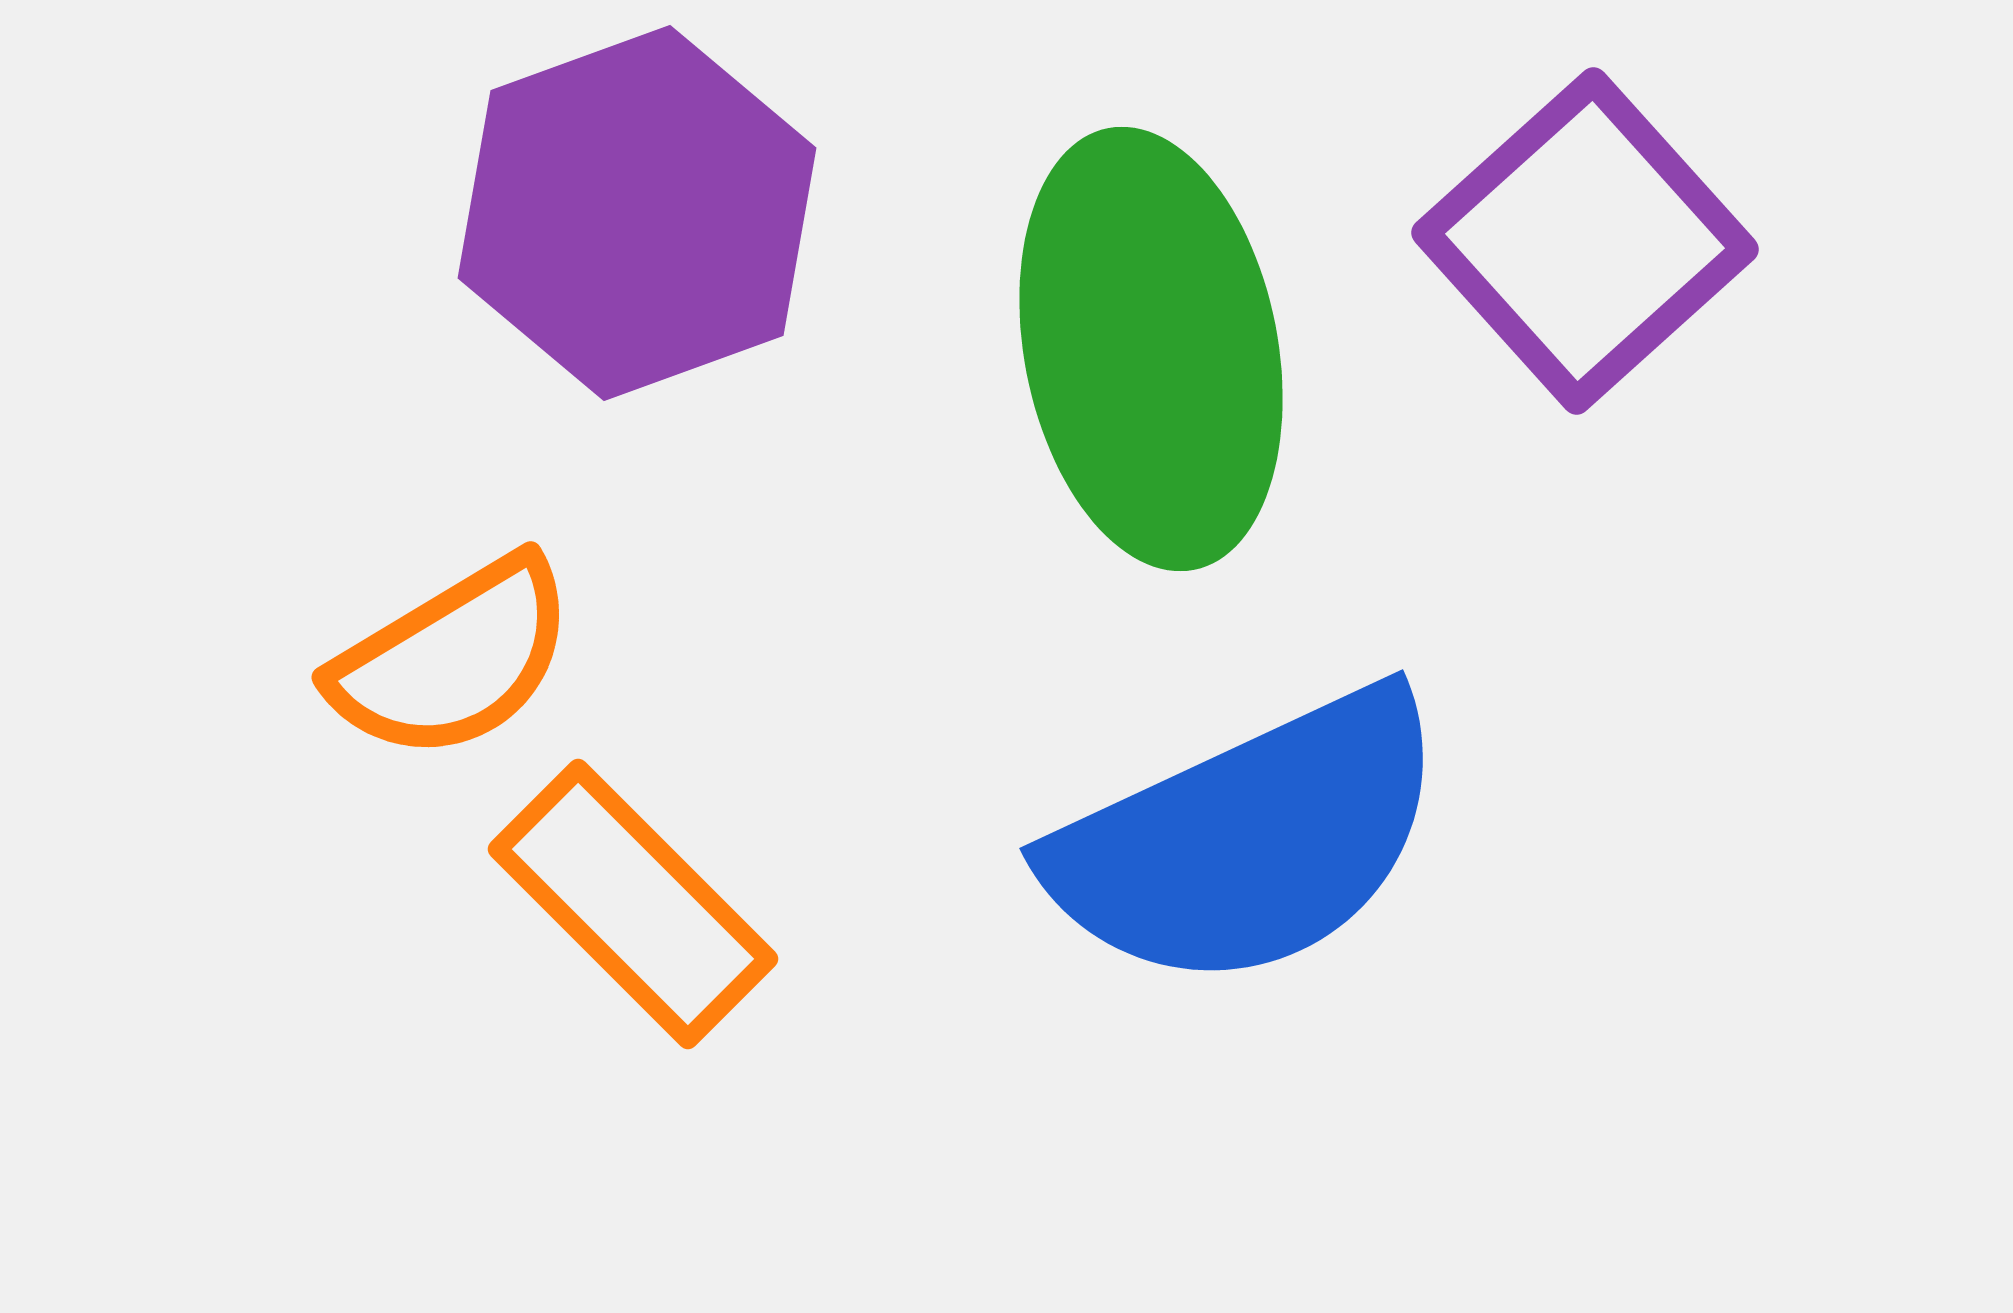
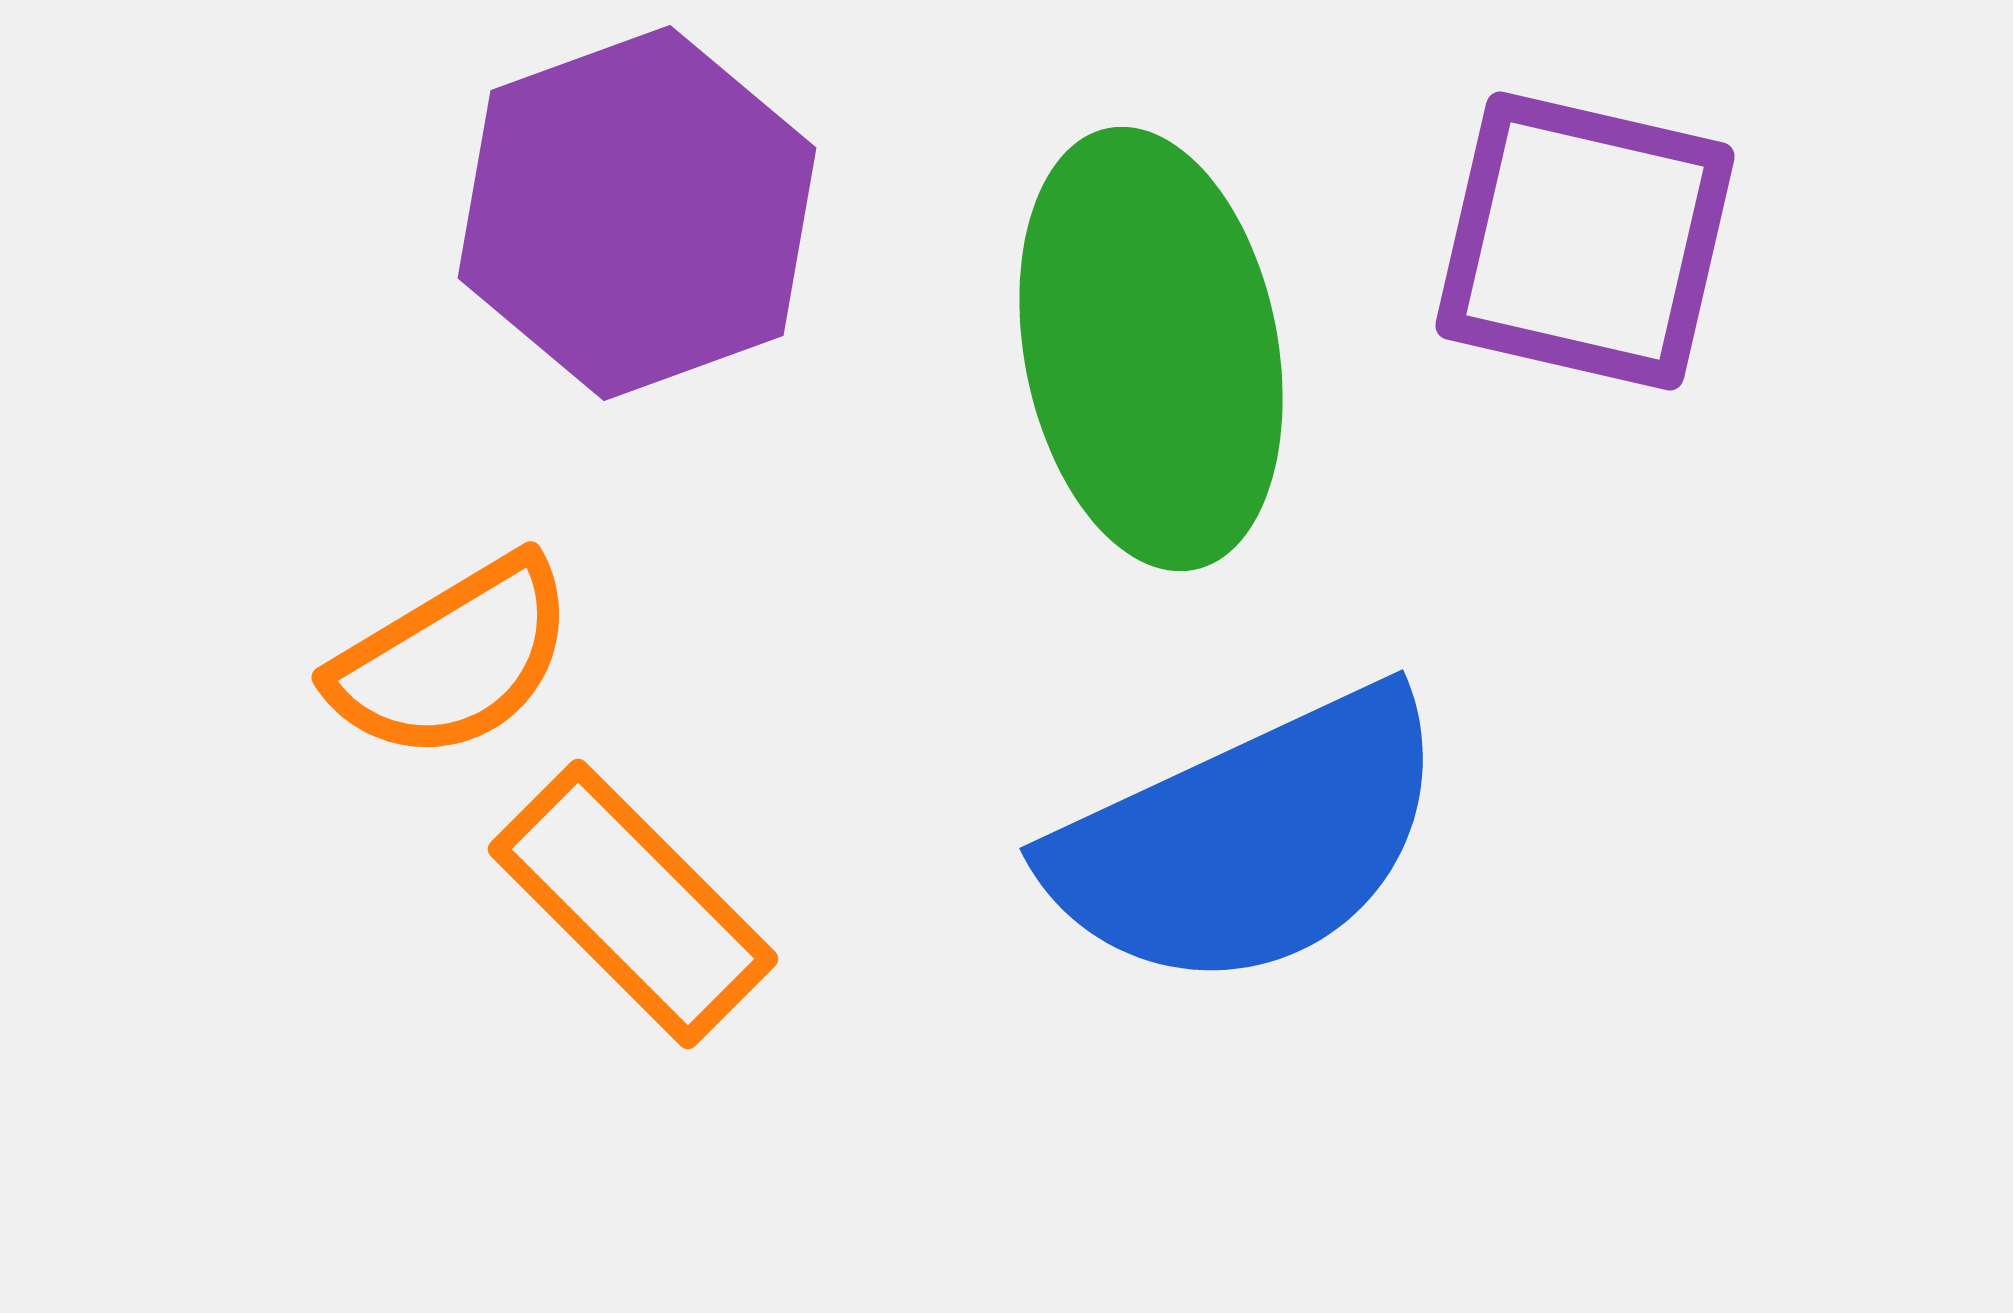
purple square: rotated 35 degrees counterclockwise
